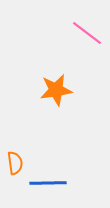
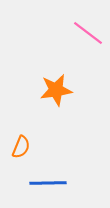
pink line: moved 1 px right
orange semicircle: moved 6 px right, 16 px up; rotated 30 degrees clockwise
